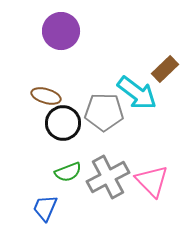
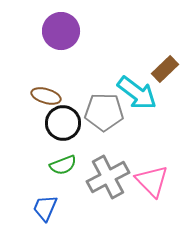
green semicircle: moved 5 px left, 7 px up
